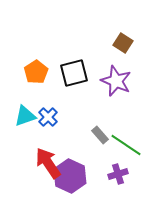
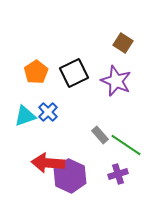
black square: rotated 12 degrees counterclockwise
blue cross: moved 5 px up
red arrow: rotated 52 degrees counterclockwise
